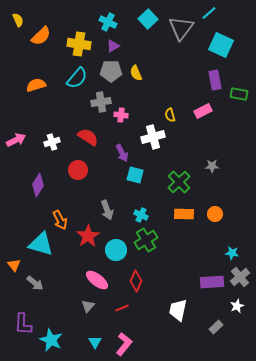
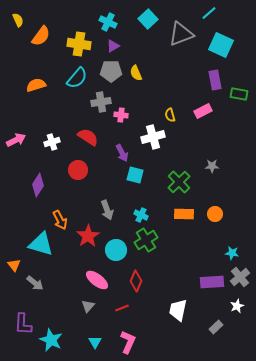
gray triangle at (181, 28): moved 6 px down; rotated 32 degrees clockwise
orange semicircle at (41, 36): rotated 10 degrees counterclockwise
pink L-shape at (124, 344): moved 4 px right, 2 px up; rotated 15 degrees counterclockwise
